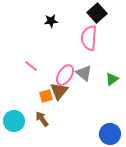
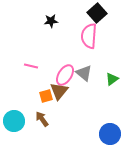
pink semicircle: moved 2 px up
pink line: rotated 24 degrees counterclockwise
